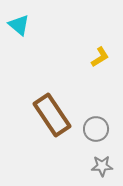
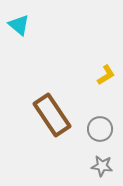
yellow L-shape: moved 6 px right, 18 px down
gray circle: moved 4 px right
gray star: rotated 10 degrees clockwise
